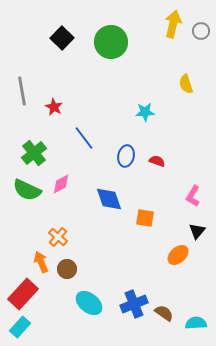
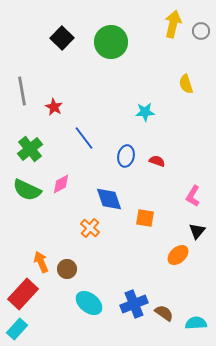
green cross: moved 4 px left, 4 px up
orange cross: moved 32 px right, 9 px up
cyan rectangle: moved 3 px left, 2 px down
